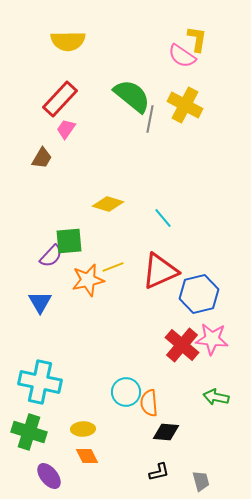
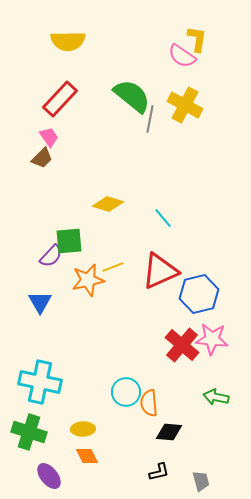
pink trapezoid: moved 17 px left, 8 px down; rotated 110 degrees clockwise
brown trapezoid: rotated 15 degrees clockwise
black diamond: moved 3 px right
